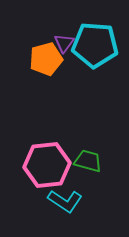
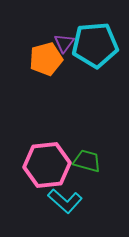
cyan pentagon: rotated 9 degrees counterclockwise
green trapezoid: moved 1 px left
cyan L-shape: rotated 8 degrees clockwise
